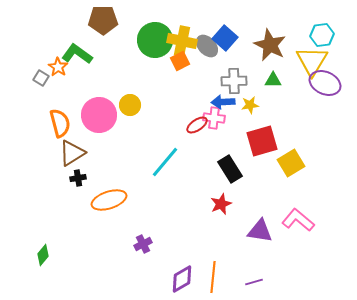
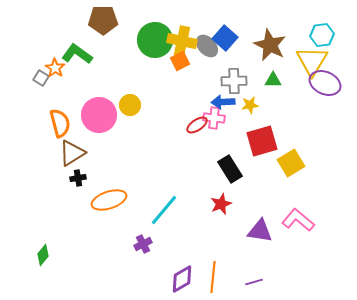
orange star: moved 3 px left, 1 px down
cyan line: moved 1 px left, 48 px down
